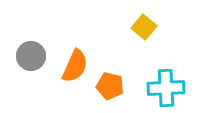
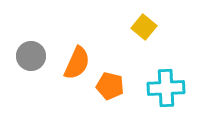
orange semicircle: moved 2 px right, 3 px up
